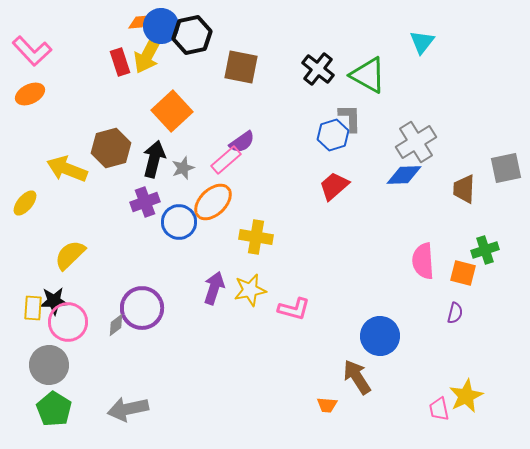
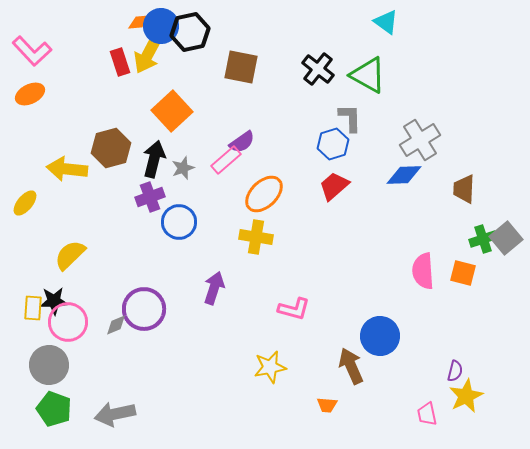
black hexagon at (192, 35): moved 2 px left, 3 px up
cyan triangle at (422, 42): moved 36 px left, 20 px up; rotated 32 degrees counterclockwise
blue hexagon at (333, 135): moved 9 px down
gray cross at (416, 142): moved 4 px right, 2 px up
gray square at (506, 168): moved 70 px down; rotated 28 degrees counterclockwise
yellow arrow at (67, 169): rotated 15 degrees counterclockwise
purple cross at (145, 202): moved 5 px right, 5 px up
orange ellipse at (213, 202): moved 51 px right, 8 px up
green cross at (485, 250): moved 2 px left, 11 px up
pink semicircle at (423, 261): moved 10 px down
yellow star at (250, 290): moved 20 px right, 77 px down
purple circle at (142, 308): moved 2 px right, 1 px down
purple semicircle at (455, 313): moved 58 px down
gray diamond at (116, 325): rotated 15 degrees clockwise
brown arrow at (357, 377): moved 6 px left, 11 px up; rotated 9 degrees clockwise
green pentagon at (54, 409): rotated 12 degrees counterclockwise
gray arrow at (128, 409): moved 13 px left, 5 px down
pink trapezoid at (439, 409): moved 12 px left, 5 px down
